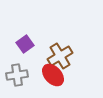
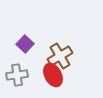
purple square: rotated 12 degrees counterclockwise
red ellipse: rotated 15 degrees clockwise
